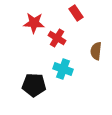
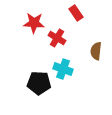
black pentagon: moved 5 px right, 2 px up
